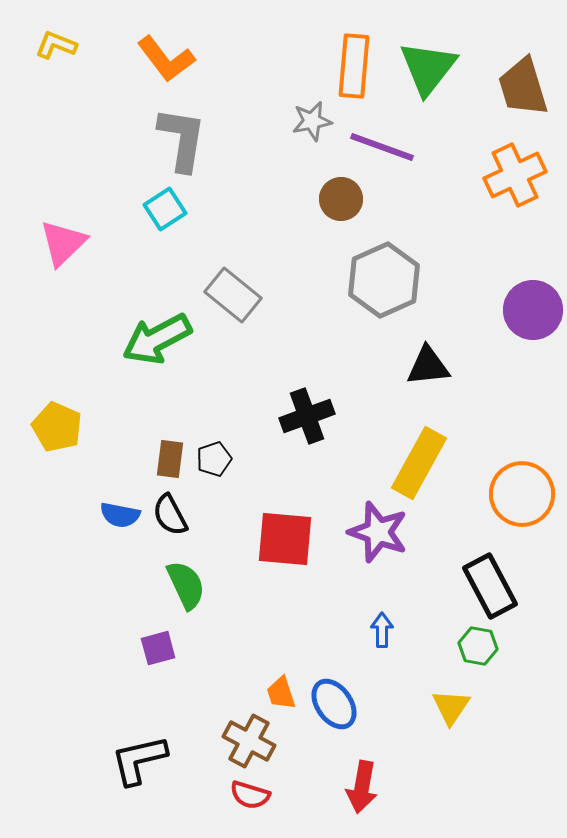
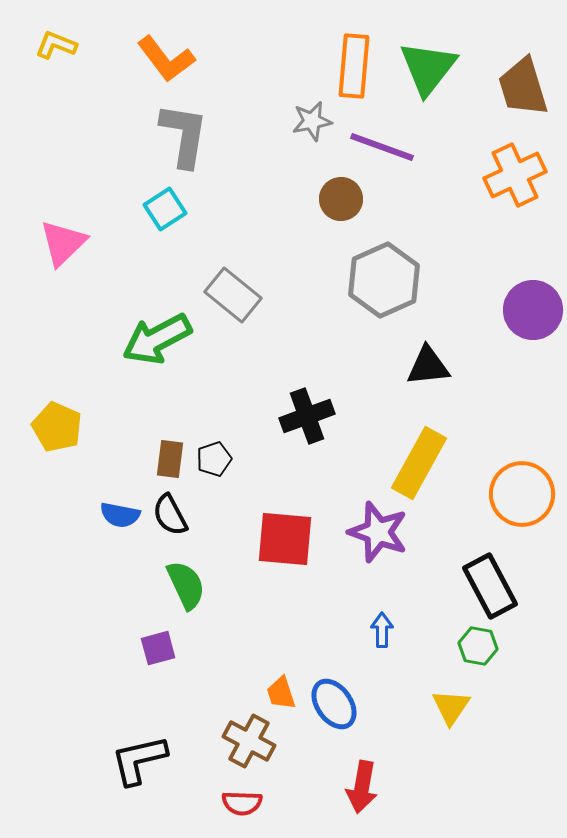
gray L-shape: moved 2 px right, 4 px up
red semicircle: moved 8 px left, 8 px down; rotated 15 degrees counterclockwise
